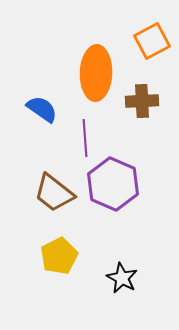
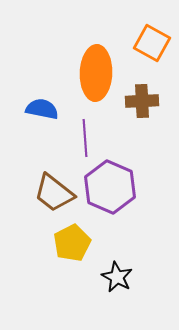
orange square: moved 2 px down; rotated 33 degrees counterclockwise
blue semicircle: rotated 24 degrees counterclockwise
purple hexagon: moved 3 px left, 3 px down
yellow pentagon: moved 13 px right, 13 px up
black star: moved 5 px left, 1 px up
